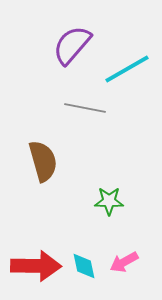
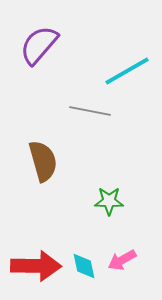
purple semicircle: moved 33 px left
cyan line: moved 2 px down
gray line: moved 5 px right, 3 px down
pink arrow: moved 2 px left, 2 px up
